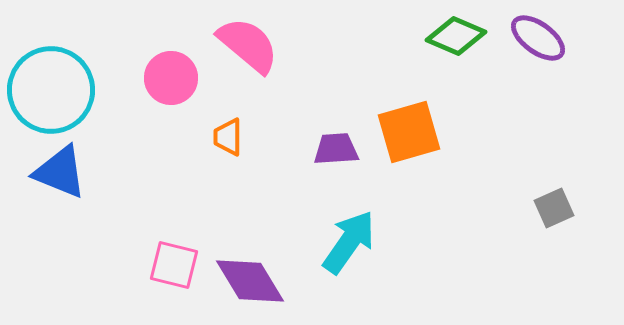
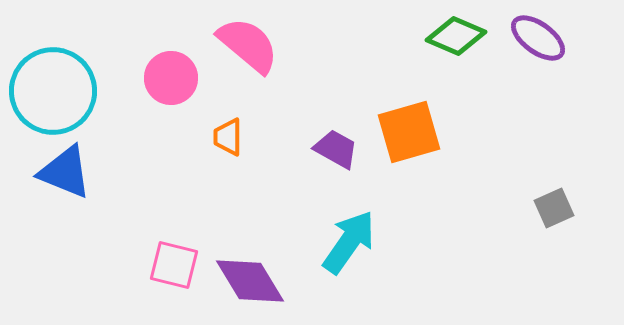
cyan circle: moved 2 px right, 1 px down
purple trapezoid: rotated 33 degrees clockwise
blue triangle: moved 5 px right
